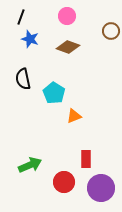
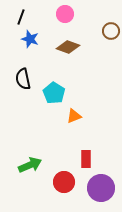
pink circle: moved 2 px left, 2 px up
